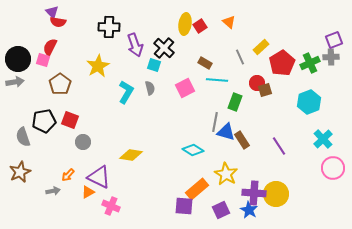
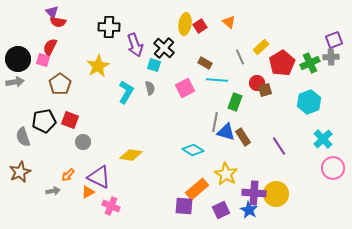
brown rectangle at (242, 140): moved 1 px right, 3 px up
